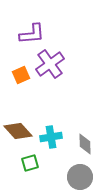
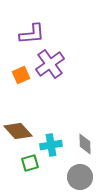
cyan cross: moved 8 px down
